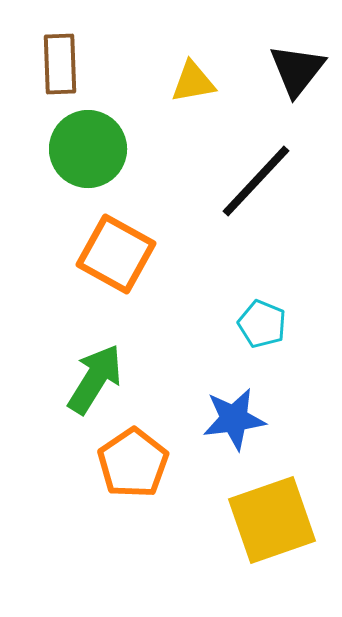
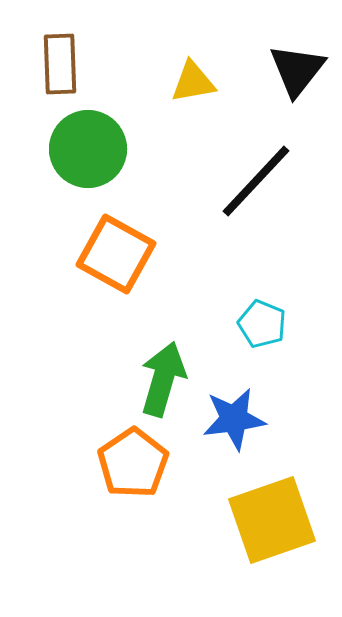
green arrow: moved 68 px right; rotated 16 degrees counterclockwise
